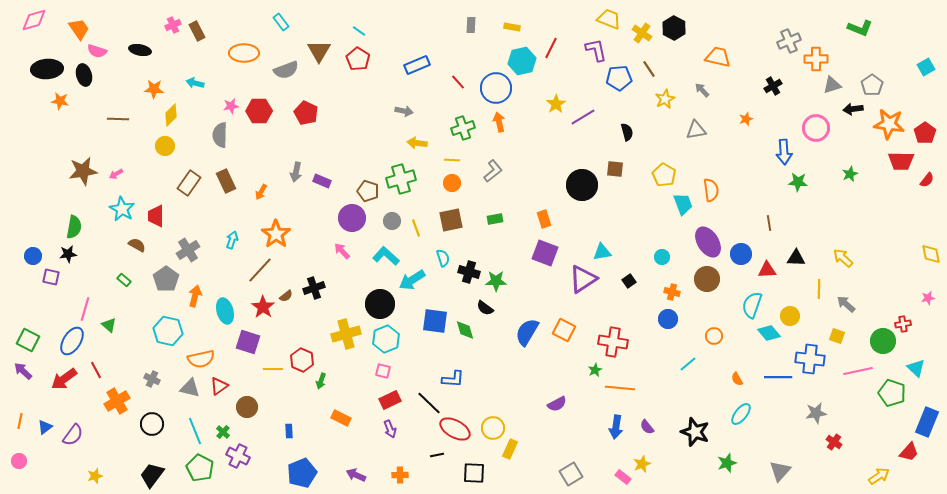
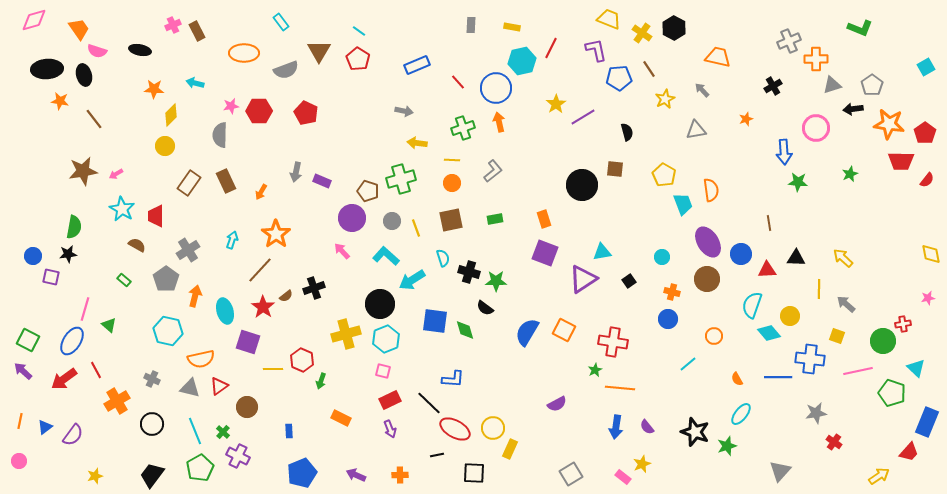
brown line at (118, 119): moved 24 px left; rotated 50 degrees clockwise
green star at (727, 463): moved 17 px up
green pentagon at (200, 468): rotated 16 degrees clockwise
